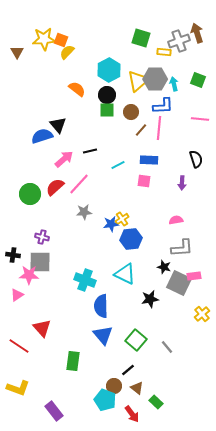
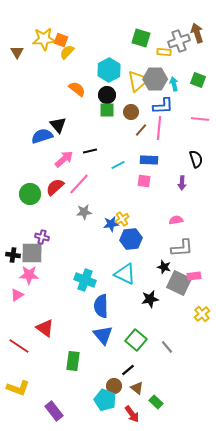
gray square at (40, 262): moved 8 px left, 9 px up
red triangle at (42, 328): moved 3 px right; rotated 12 degrees counterclockwise
